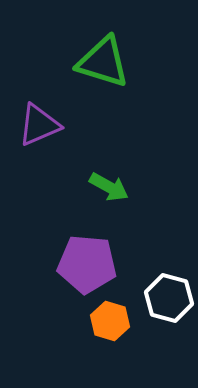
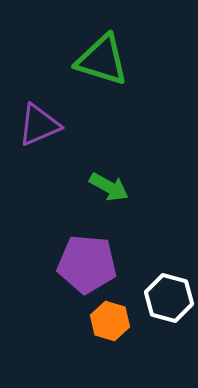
green triangle: moved 1 px left, 2 px up
